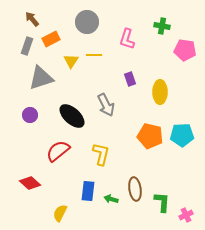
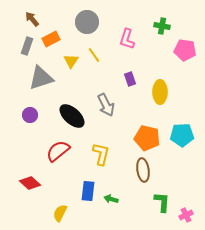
yellow line: rotated 56 degrees clockwise
orange pentagon: moved 3 px left, 2 px down
brown ellipse: moved 8 px right, 19 px up
